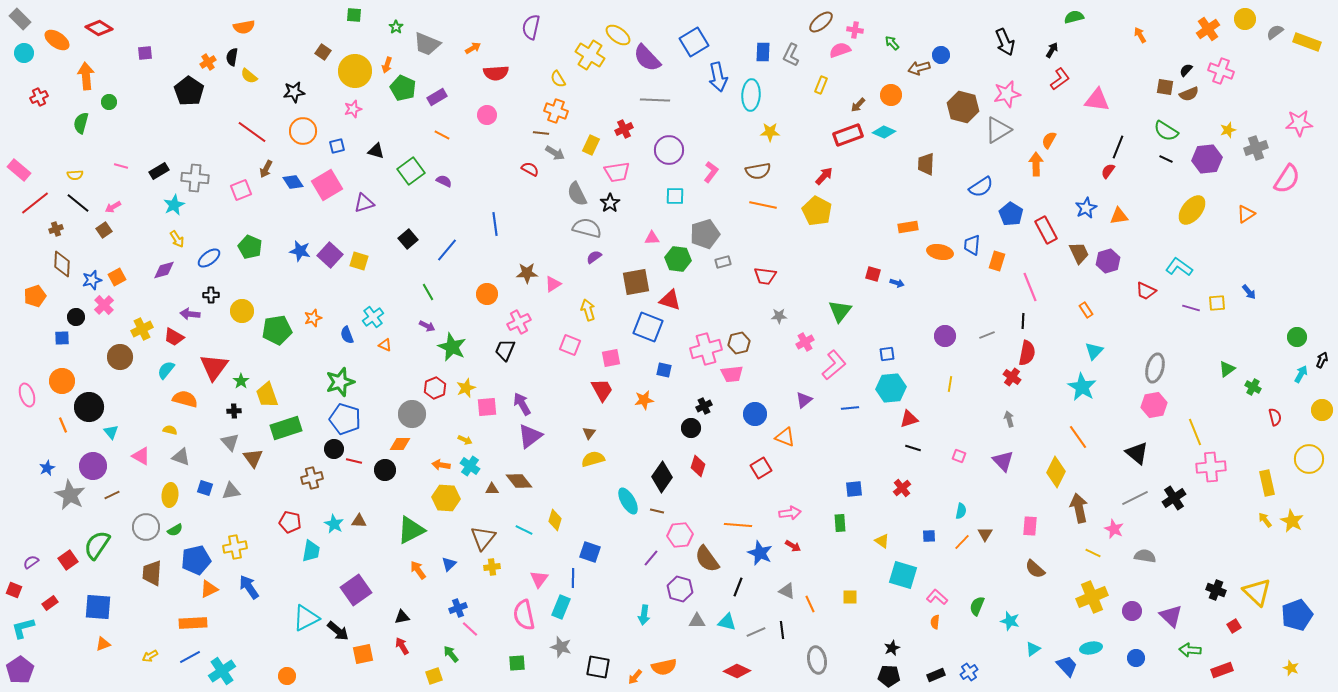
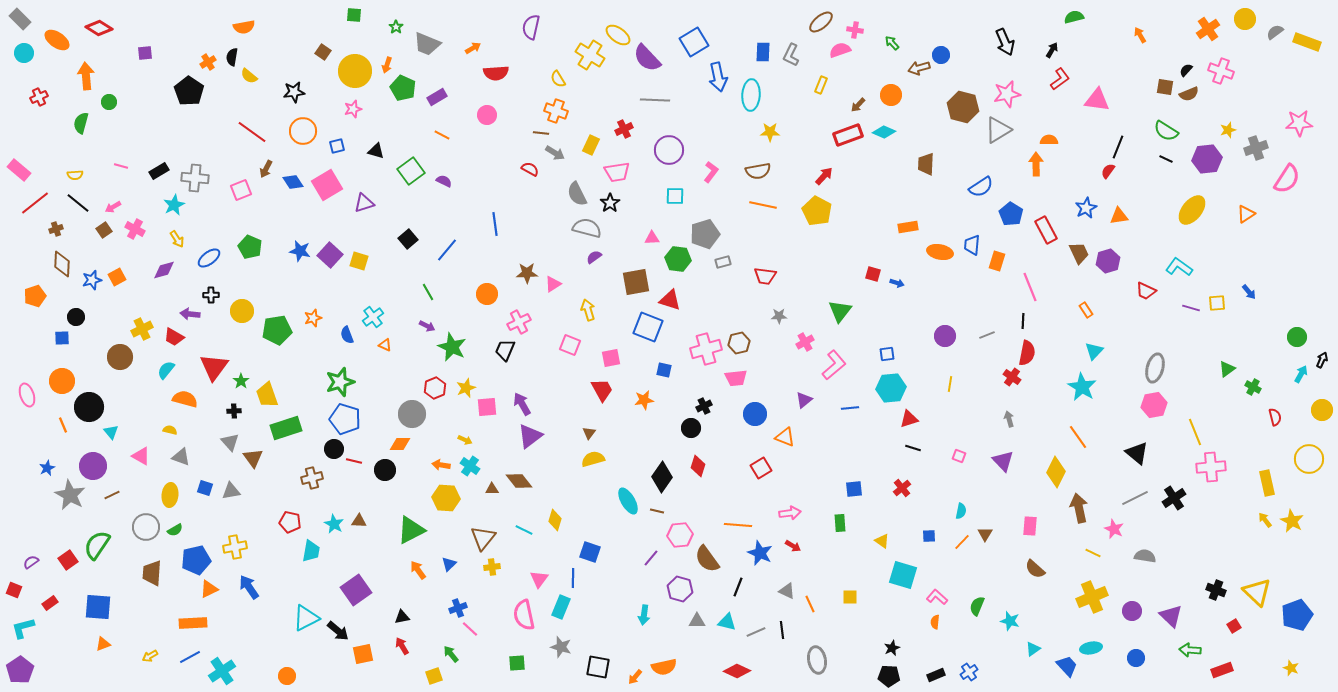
orange semicircle at (1049, 140): rotated 60 degrees clockwise
pink cross at (104, 305): moved 31 px right, 76 px up; rotated 18 degrees counterclockwise
pink trapezoid at (732, 374): moved 4 px right, 4 px down
